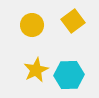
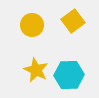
yellow star: rotated 20 degrees counterclockwise
